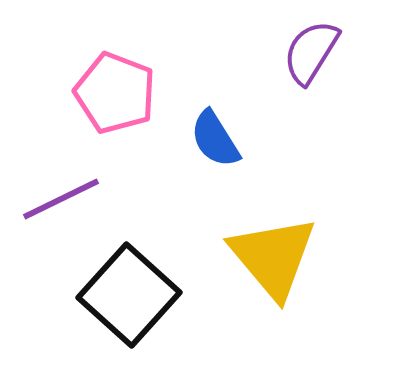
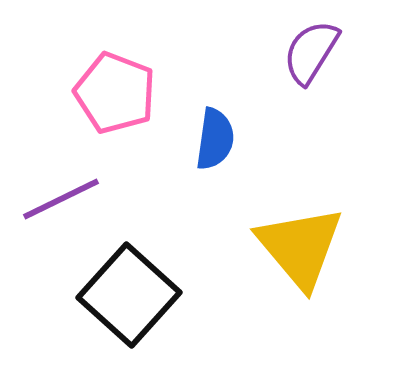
blue semicircle: rotated 140 degrees counterclockwise
yellow triangle: moved 27 px right, 10 px up
